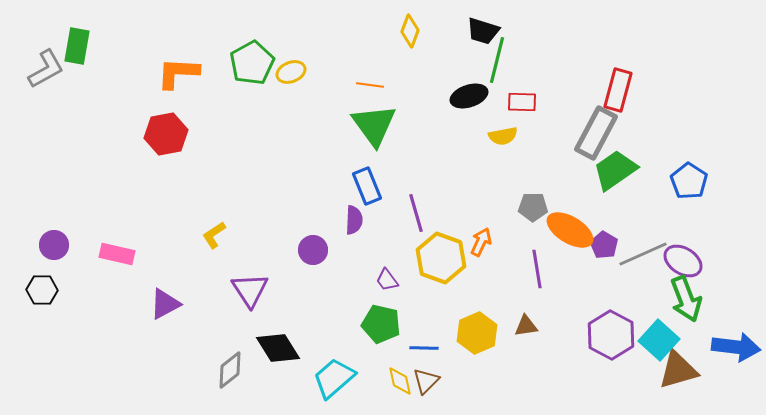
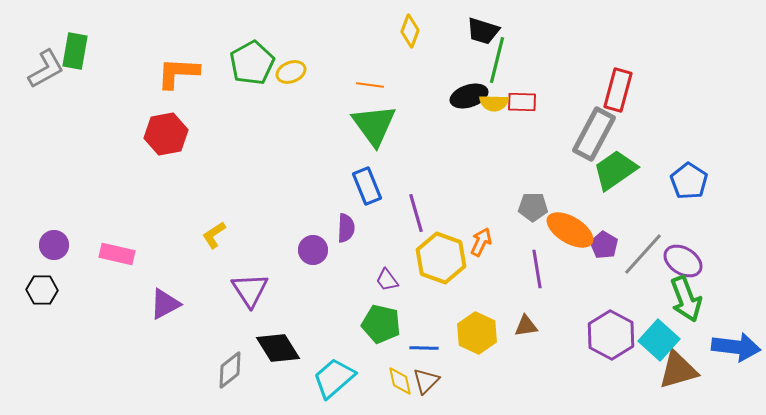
green rectangle at (77, 46): moved 2 px left, 5 px down
gray rectangle at (596, 133): moved 2 px left, 1 px down
yellow semicircle at (503, 136): moved 9 px left, 33 px up; rotated 12 degrees clockwise
purple semicircle at (354, 220): moved 8 px left, 8 px down
gray line at (643, 254): rotated 24 degrees counterclockwise
yellow hexagon at (477, 333): rotated 12 degrees counterclockwise
